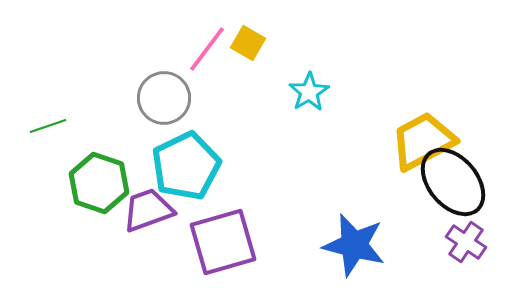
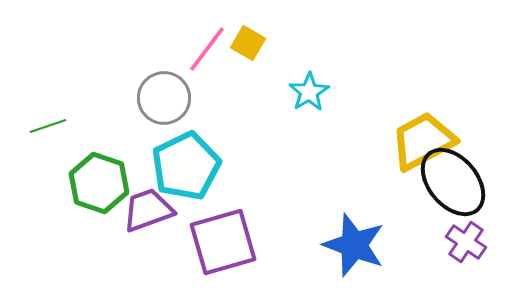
blue star: rotated 6 degrees clockwise
